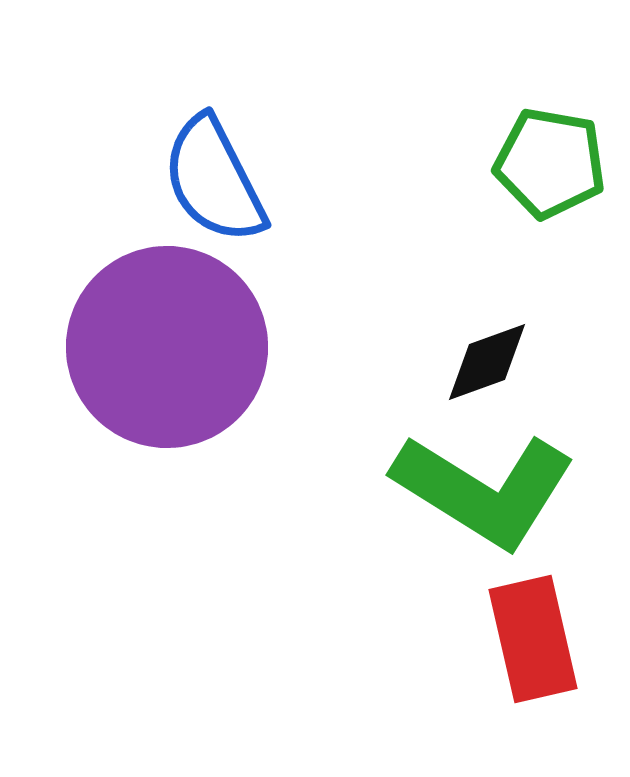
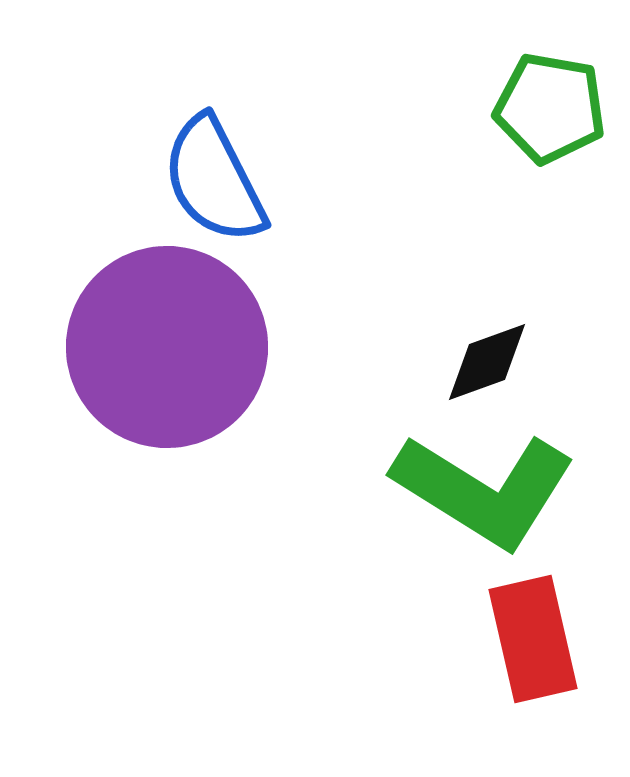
green pentagon: moved 55 px up
